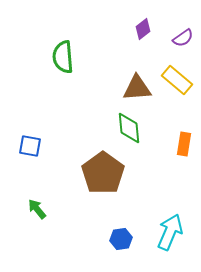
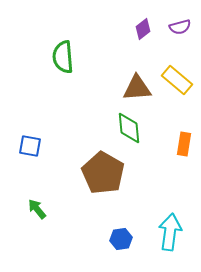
purple semicircle: moved 3 px left, 11 px up; rotated 20 degrees clockwise
brown pentagon: rotated 6 degrees counterclockwise
cyan arrow: rotated 15 degrees counterclockwise
